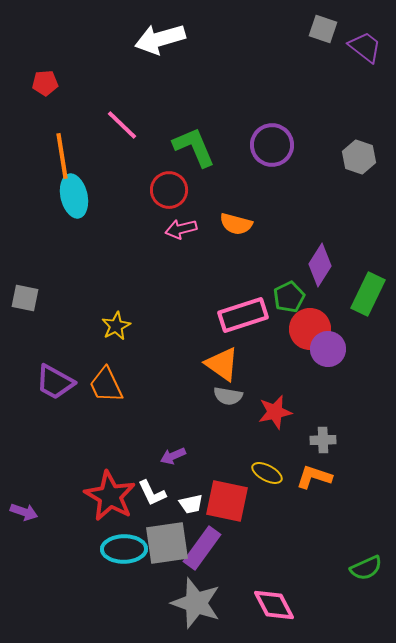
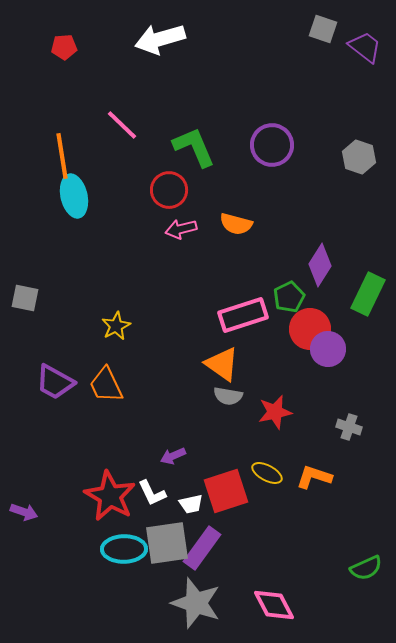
red pentagon at (45, 83): moved 19 px right, 36 px up
gray cross at (323, 440): moved 26 px right, 13 px up; rotated 20 degrees clockwise
red square at (227, 501): moved 1 px left, 10 px up; rotated 30 degrees counterclockwise
